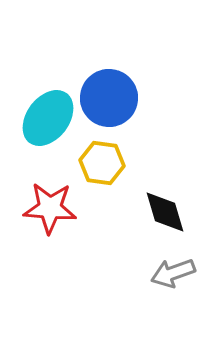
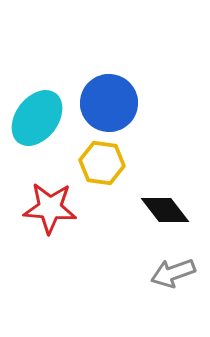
blue circle: moved 5 px down
cyan ellipse: moved 11 px left
black diamond: moved 2 px up; rotated 21 degrees counterclockwise
